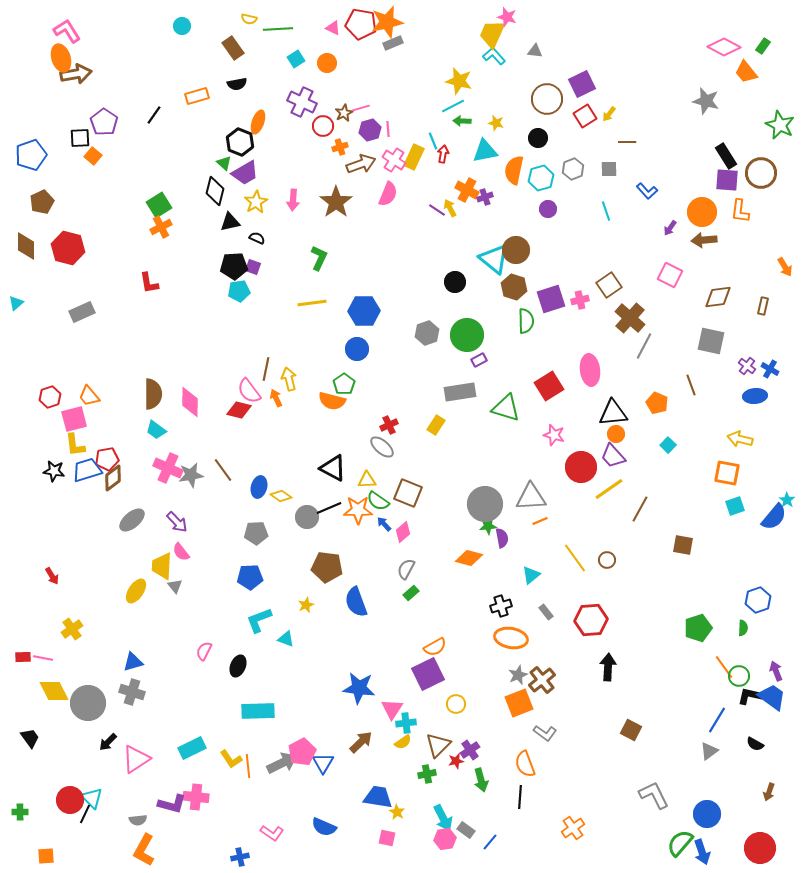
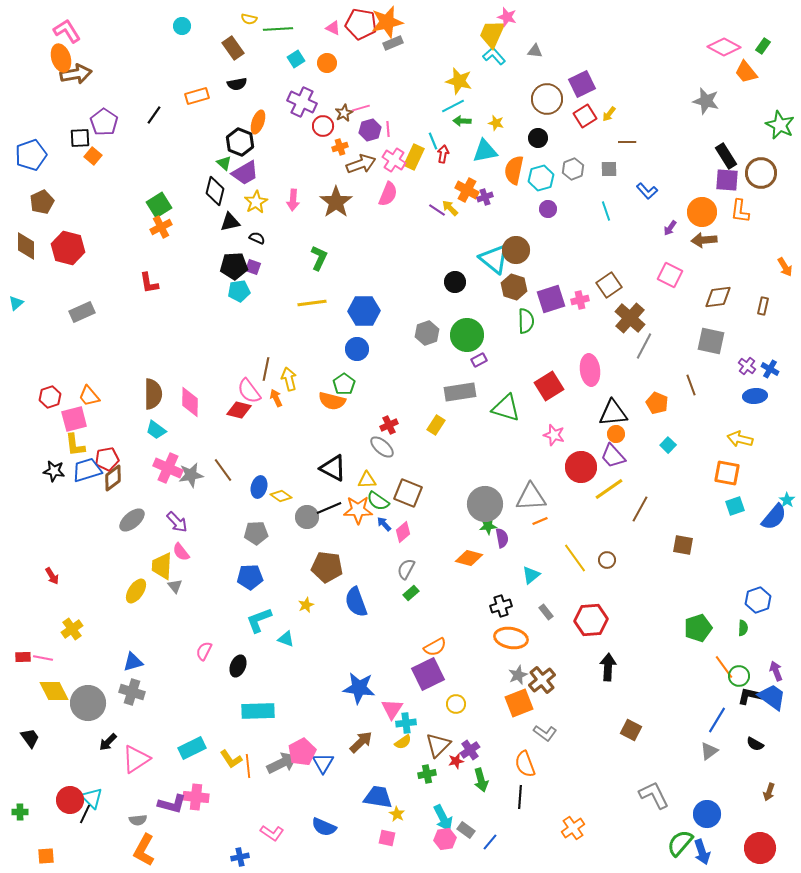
yellow arrow at (450, 208): rotated 18 degrees counterclockwise
yellow star at (397, 812): moved 2 px down
